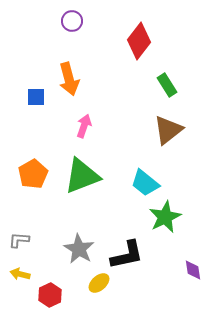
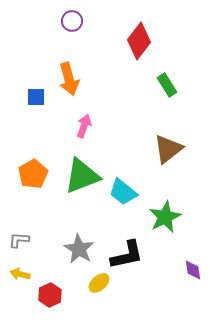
brown triangle: moved 19 px down
cyan trapezoid: moved 22 px left, 9 px down
